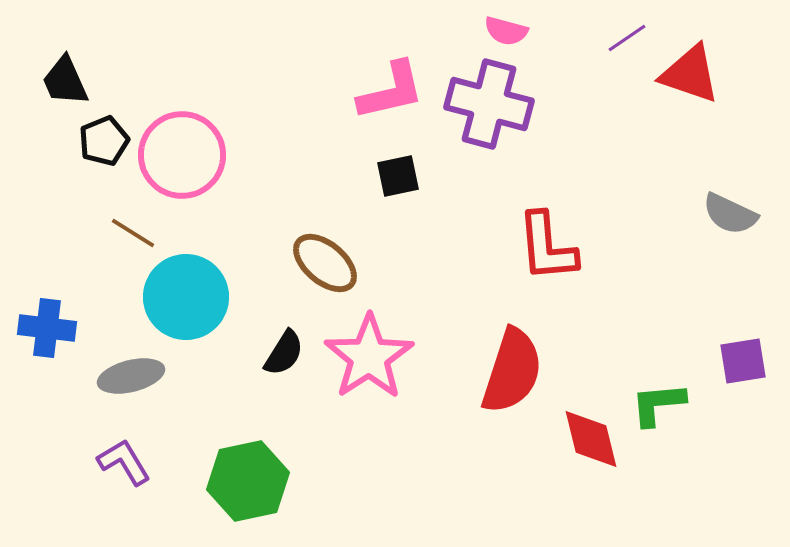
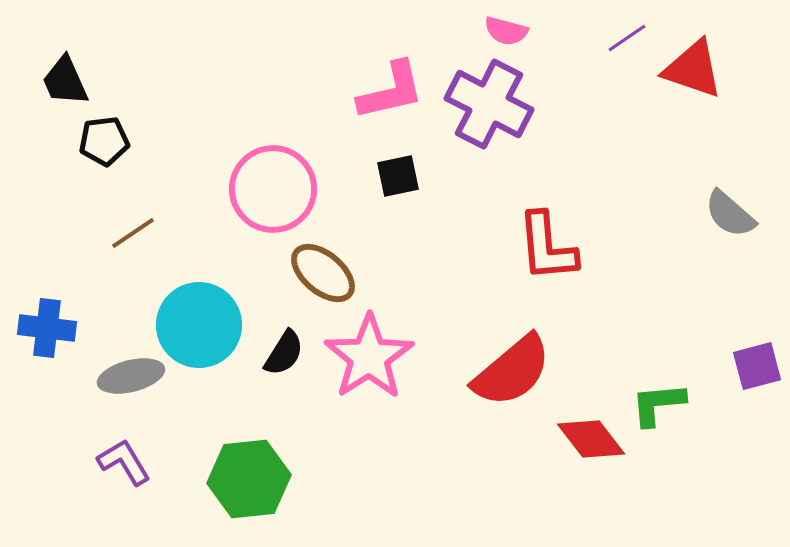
red triangle: moved 3 px right, 5 px up
purple cross: rotated 12 degrees clockwise
black pentagon: rotated 15 degrees clockwise
pink circle: moved 91 px right, 34 px down
gray semicircle: rotated 16 degrees clockwise
brown line: rotated 66 degrees counterclockwise
brown ellipse: moved 2 px left, 10 px down
cyan circle: moved 13 px right, 28 px down
purple square: moved 14 px right, 5 px down; rotated 6 degrees counterclockwise
red semicircle: rotated 32 degrees clockwise
red diamond: rotated 24 degrees counterclockwise
green hexagon: moved 1 px right, 2 px up; rotated 6 degrees clockwise
